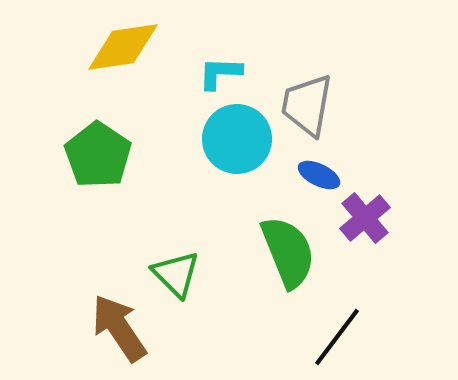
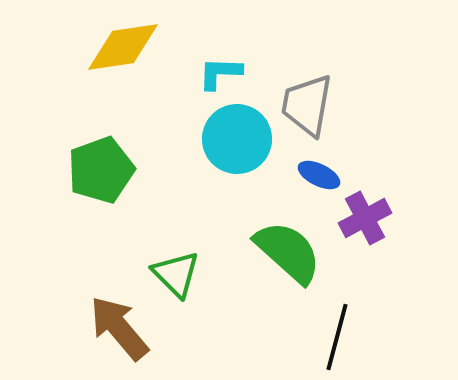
green pentagon: moved 3 px right, 15 px down; rotated 18 degrees clockwise
purple cross: rotated 12 degrees clockwise
green semicircle: rotated 26 degrees counterclockwise
brown arrow: rotated 6 degrees counterclockwise
black line: rotated 22 degrees counterclockwise
